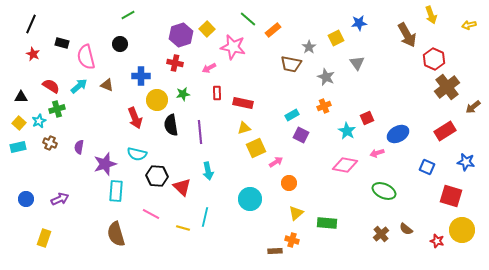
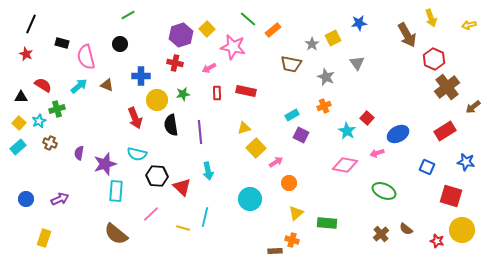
yellow arrow at (431, 15): moved 3 px down
yellow square at (336, 38): moved 3 px left
gray star at (309, 47): moved 3 px right, 3 px up
red star at (33, 54): moved 7 px left
red semicircle at (51, 86): moved 8 px left, 1 px up
red rectangle at (243, 103): moved 3 px right, 12 px up
red square at (367, 118): rotated 24 degrees counterclockwise
cyan rectangle at (18, 147): rotated 28 degrees counterclockwise
purple semicircle at (79, 147): moved 6 px down
yellow square at (256, 148): rotated 18 degrees counterclockwise
pink line at (151, 214): rotated 72 degrees counterclockwise
brown semicircle at (116, 234): rotated 35 degrees counterclockwise
